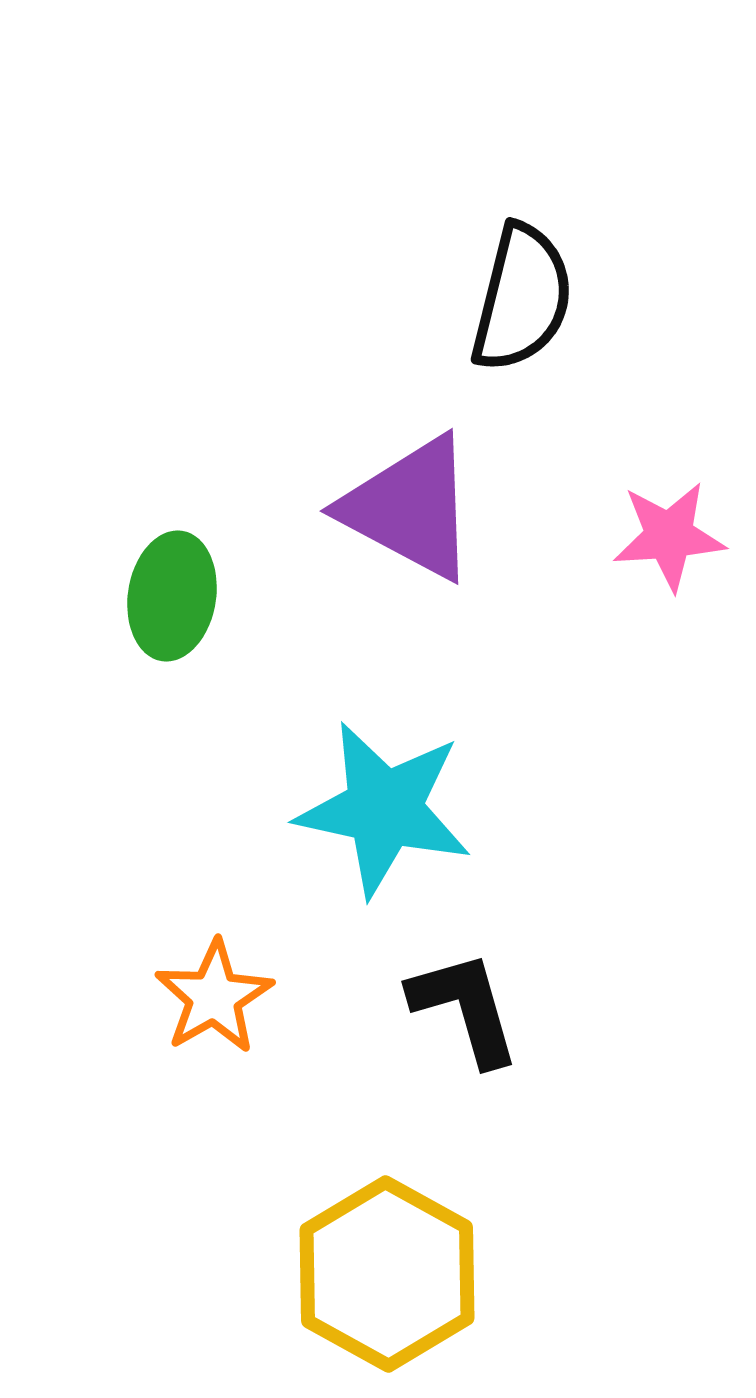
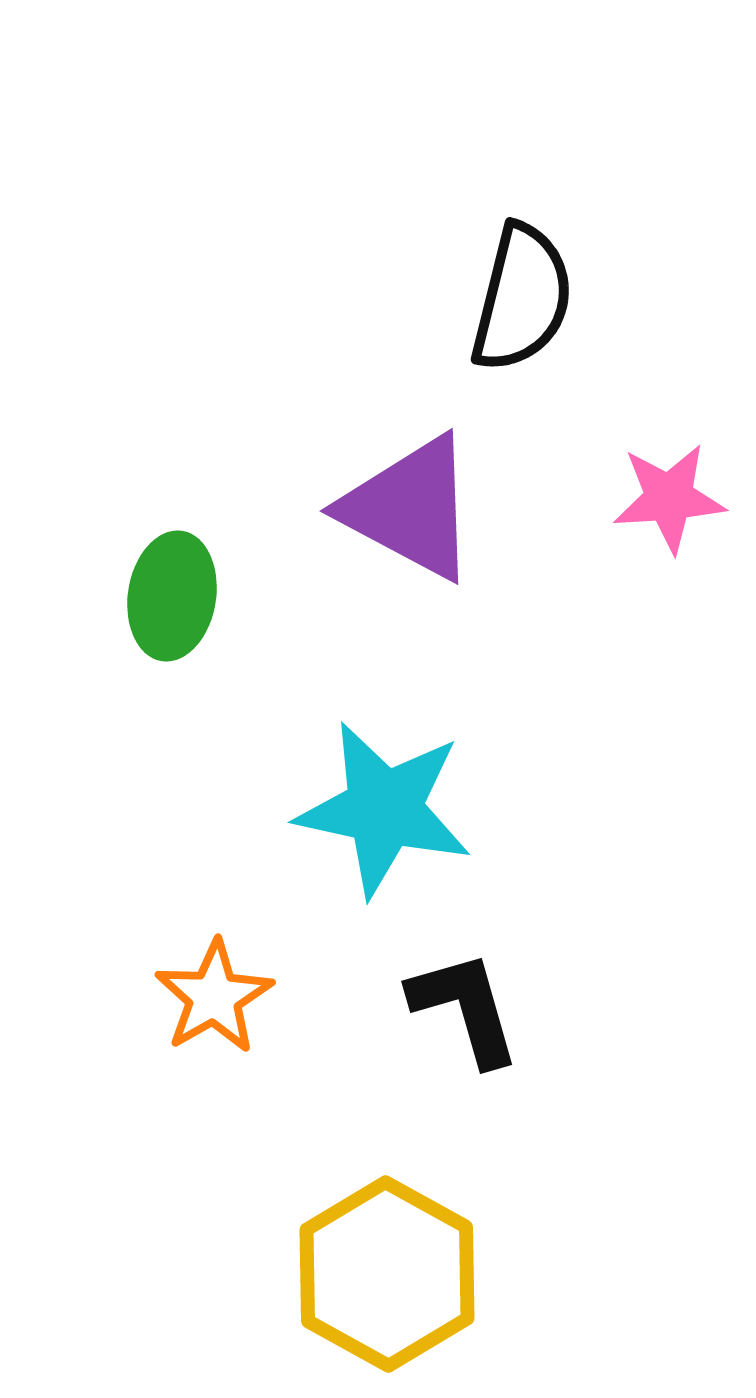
pink star: moved 38 px up
